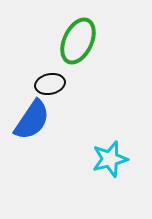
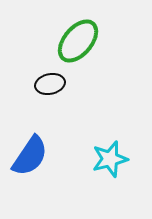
green ellipse: rotated 15 degrees clockwise
blue semicircle: moved 2 px left, 36 px down
